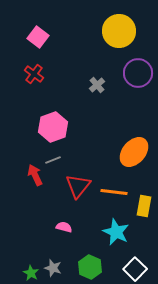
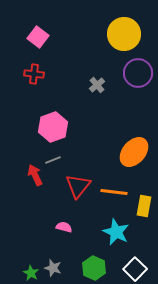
yellow circle: moved 5 px right, 3 px down
red cross: rotated 30 degrees counterclockwise
green hexagon: moved 4 px right, 1 px down
